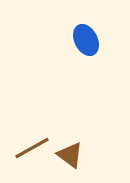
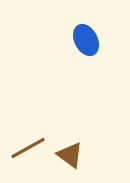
brown line: moved 4 px left
